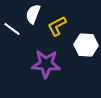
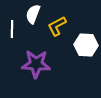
white line: rotated 54 degrees clockwise
purple star: moved 10 px left
